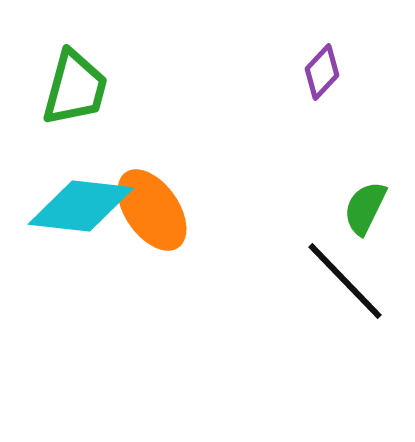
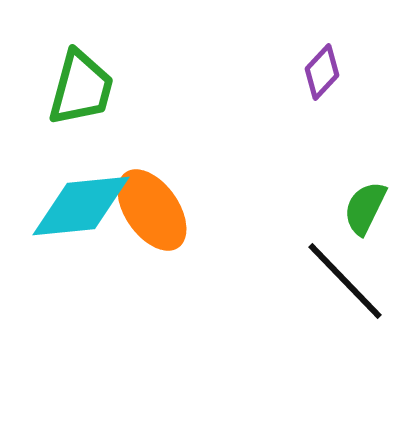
green trapezoid: moved 6 px right
cyan diamond: rotated 12 degrees counterclockwise
